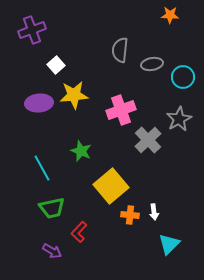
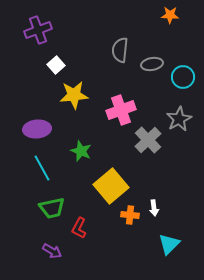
purple cross: moved 6 px right
purple ellipse: moved 2 px left, 26 px down
white arrow: moved 4 px up
red L-shape: moved 4 px up; rotated 15 degrees counterclockwise
